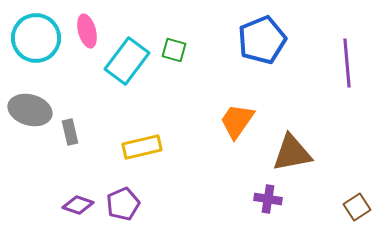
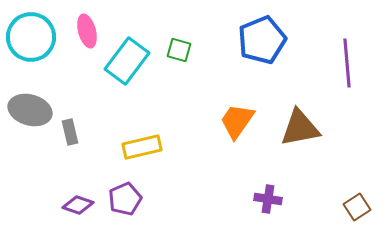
cyan circle: moved 5 px left, 1 px up
green square: moved 5 px right
brown triangle: moved 8 px right, 25 px up
purple pentagon: moved 2 px right, 5 px up
